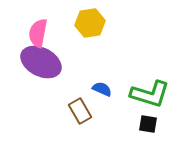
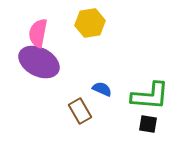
purple ellipse: moved 2 px left
green L-shape: moved 2 px down; rotated 12 degrees counterclockwise
